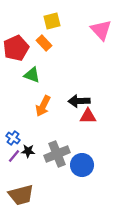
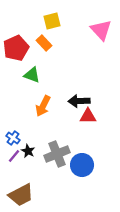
black star: rotated 24 degrees clockwise
brown trapezoid: rotated 12 degrees counterclockwise
